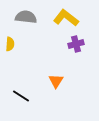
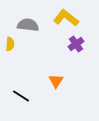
gray semicircle: moved 2 px right, 8 px down
purple cross: rotated 21 degrees counterclockwise
